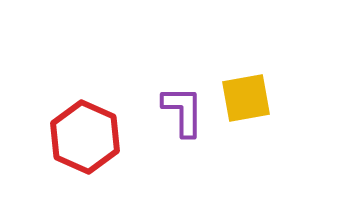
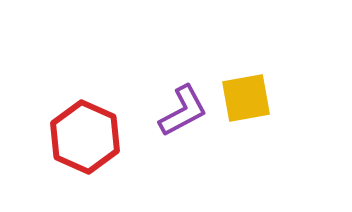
purple L-shape: rotated 62 degrees clockwise
